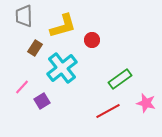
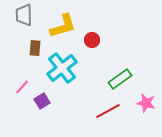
gray trapezoid: moved 1 px up
brown rectangle: rotated 28 degrees counterclockwise
